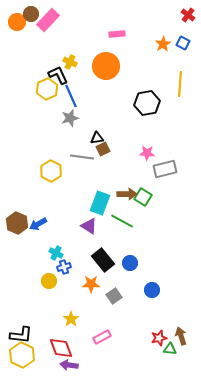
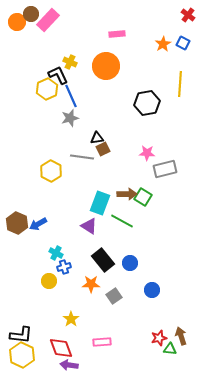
pink rectangle at (102, 337): moved 5 px down; rotated 24 degrees clockwise
